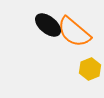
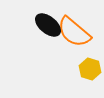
yellow hexagon: rotated 20 degrees counterclockwise
